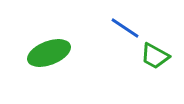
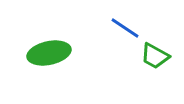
green ellipse: rotated 9 degrees clockwise
